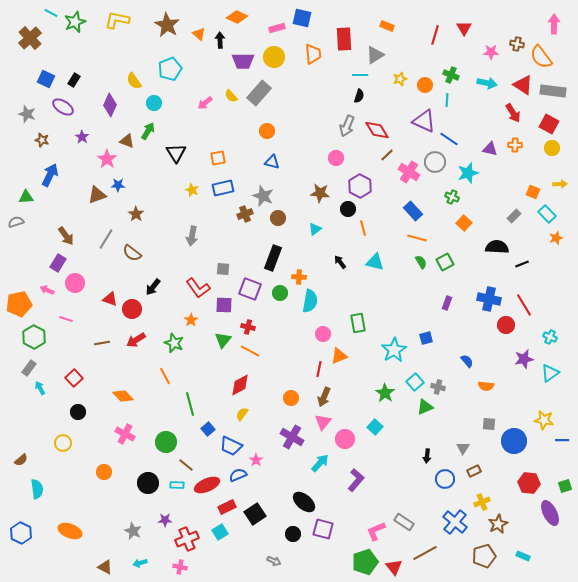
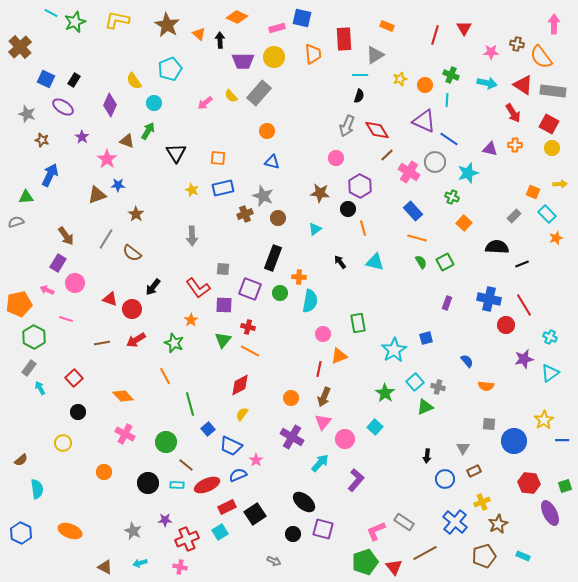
brown cross at (30, 38): moved 10 px left, 9 px down
orange square at (218, 158): rotated 14 degrees clockwise
gray arrow at (192, 236): rotated 12 degrees counterclockwise
yellow star at (544, 420): rotated 30 degrees clockwise
